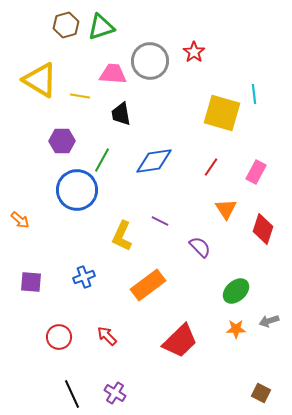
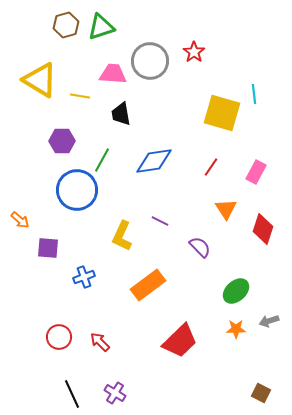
purple square: moved 17 px right, 34 px up
red arrow: moved 7 px left, 6 px down
